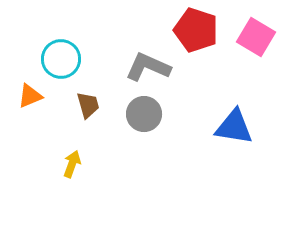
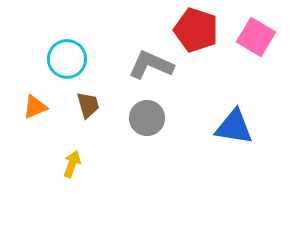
cyan circle: moved 6 px right
gray L-shape: moved 3 px right, 2 px up
orange triangle: moved 5 px right, 11 px down
gray circle: moved 3 px right, 4 px down
